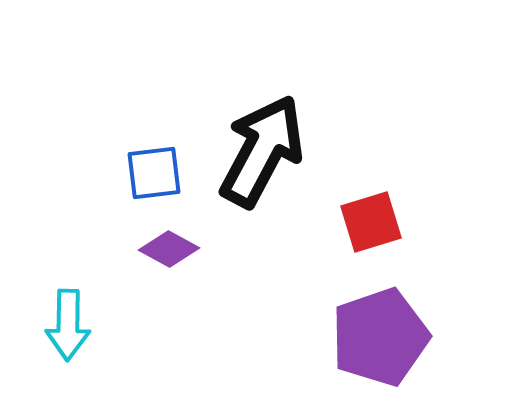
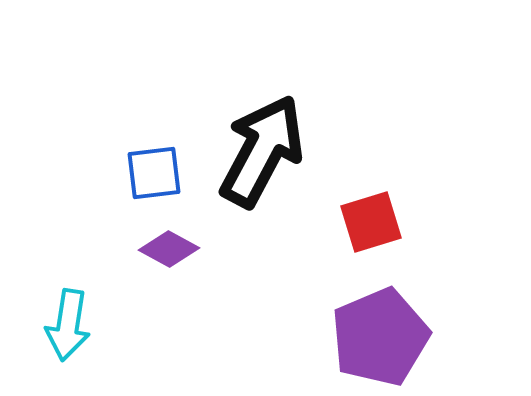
cyan arrow: rotated 8 degrees clockwise
purple pentagon: rotated 4 degrees counterclockwise
